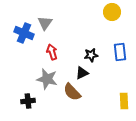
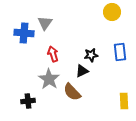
blue cross: rotated 18 degrees counterclockwise
red arrow: moved 1 px right, 2 px down
black triangle: moved 2 px up
gray star: moved 2 px right; rotated 20 degrees clockwise
